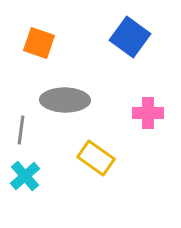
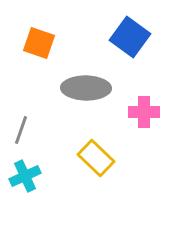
gray ellipse: moved 21 px right, 12 px up
pink cross: moved 4 px left, 1 px up
gray line: rotated 12 degrees clockwise
yellow rectangle: rotated 9 degrees clockwise
cyan cross: rotated 16 degrees clockwise
